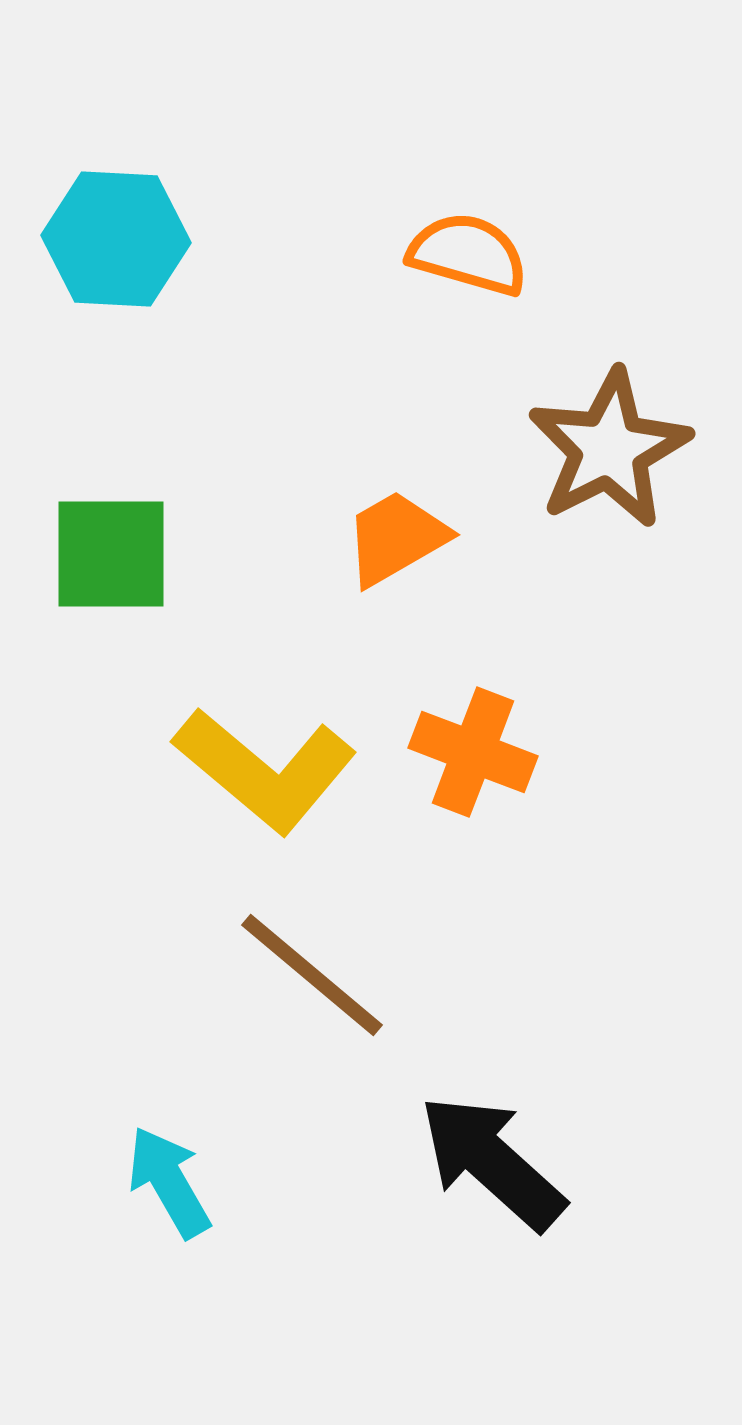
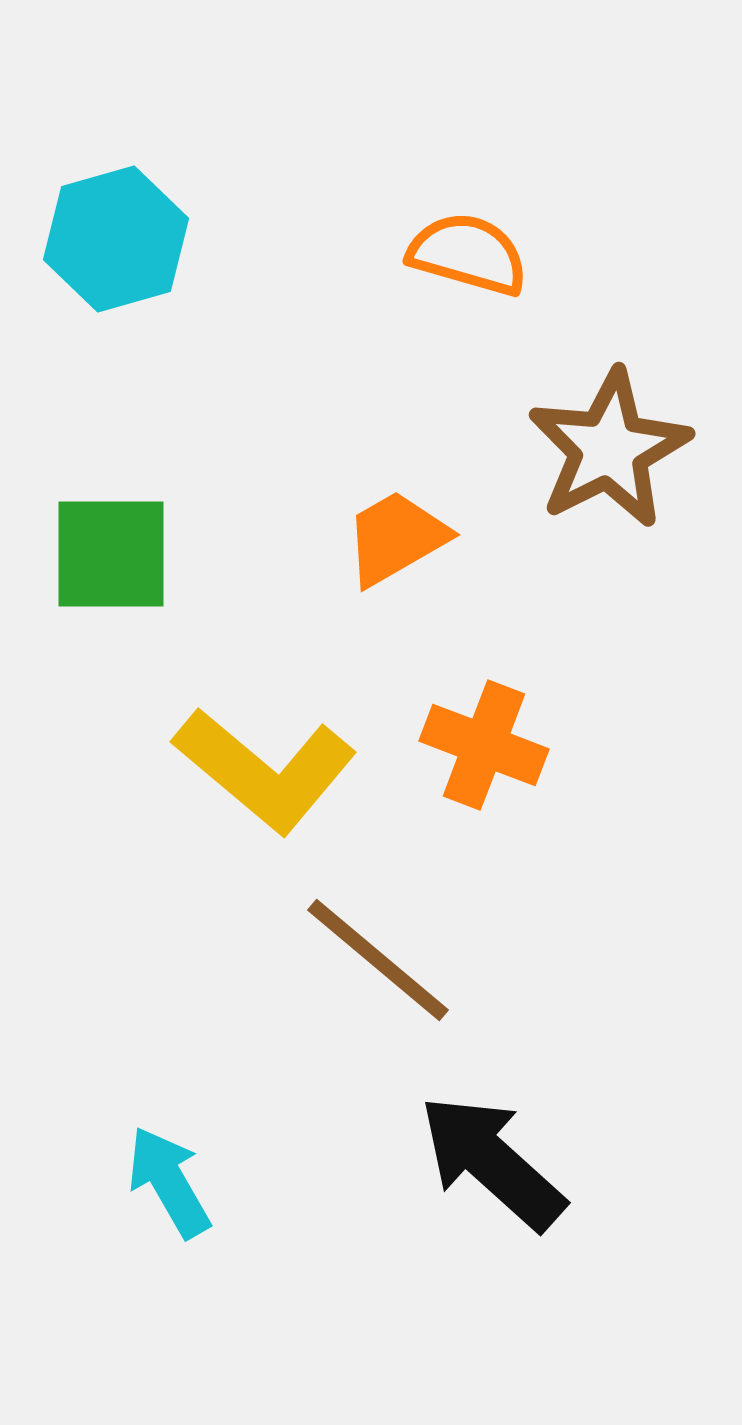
cyan hexagon: rotated 19 degrees counterclockwise
orange cross: moved 11 px right, 7 px up
brown line: moved 66 px right, 15 px up
